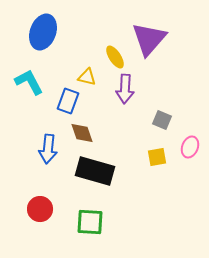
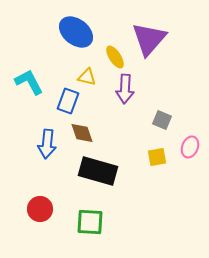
blue ellipse: moved 33 px right; rotated 72 degrees counterclockwise
blue arrow: moved 1 px left, 5 px up
black rectangle: moved 3 px right
